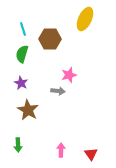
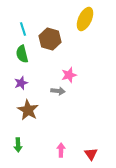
brown hexagon: rotated 15 degrees clockwise
green semicircle: rotated 30 degrees counterclockwise
purple star: rotated 24 degrees clockwise
